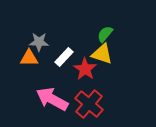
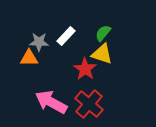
green semicircle: moved 2 px left, 1 px up
white rectangle: moved 2 px right, 21 px up
pink arrow: moved 1 px left, 3 px down
